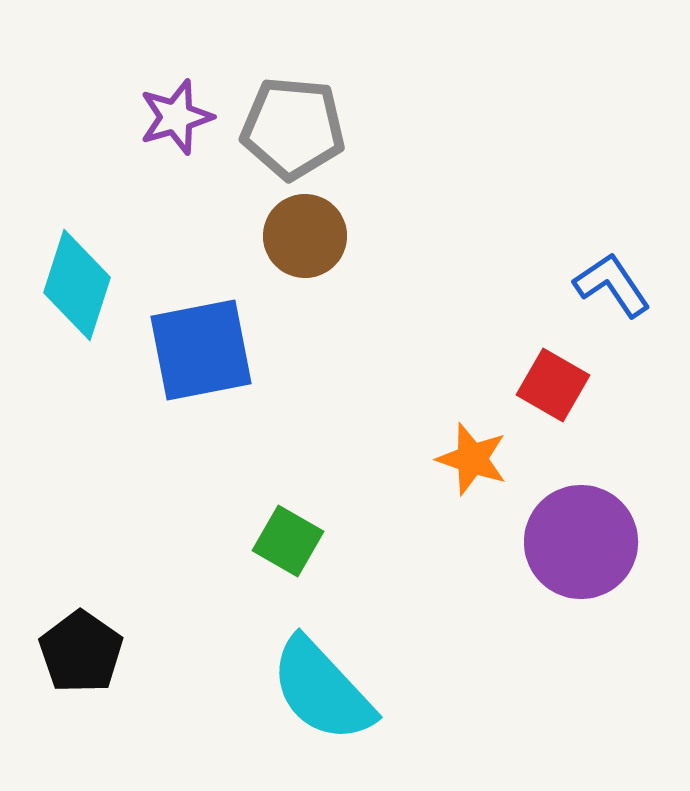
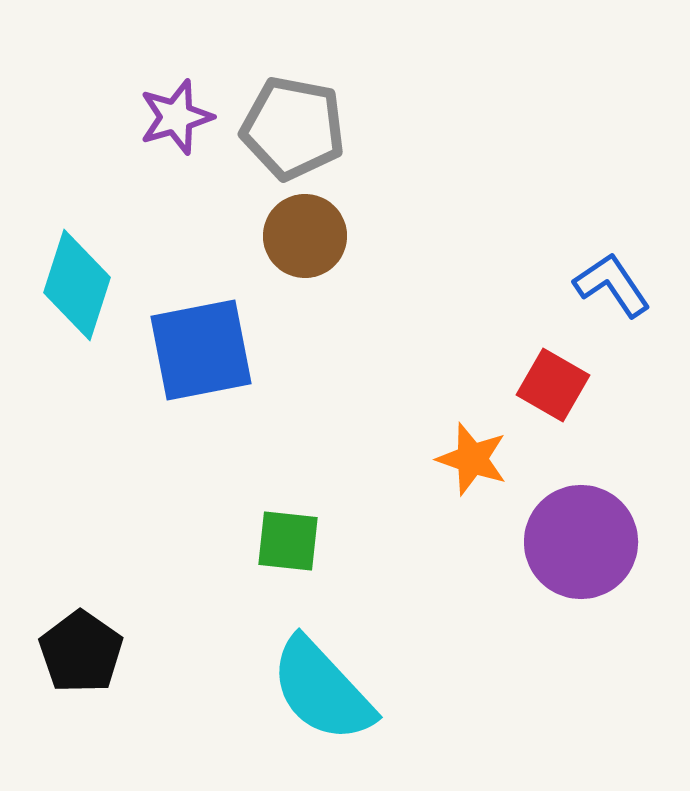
gray pentagon: rotated 6 degrees clockwise
green square: rotated 24 degrees counterclockwise
